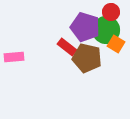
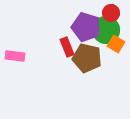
red circle: moved 1 px down
purple pentagon: moved 1 px right
red rectangle: rotated 30 degrees clockwise
pink rectangle: moved 1 px right, 1 px up; rotated 12 degrees clockwise
